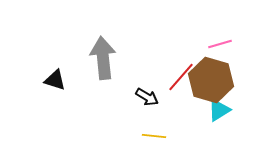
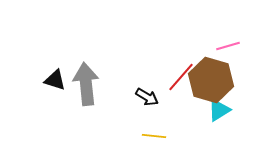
pink line: moved 8 px right, 2 px down
gray arrow: moved 17 px left, 26 px down
